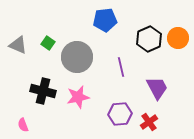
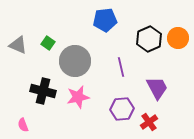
gray circle: moved 2 px left, 4 px down
purple hexagon: moved 2 px right, 5 px up
